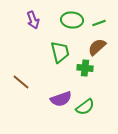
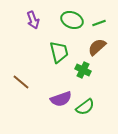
green ellipse: rotated 15 degrees clockwise
green trapezoid: moved 1 px left
green cross: moved 2 px left, 2 px down; rotated 21 degrees clockwise
